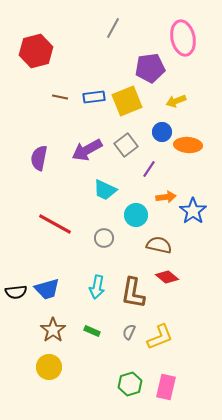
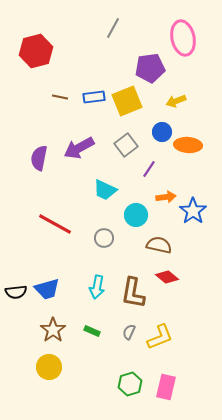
purple arrow: moved 8 px left, 2 px up
